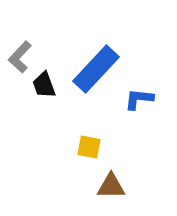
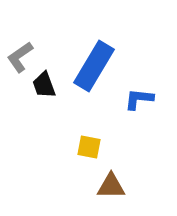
gray L-shape: rotated 12 degrees clockwise
blue rectangle: moved 2 px left, 3 px up; rotated 12 degrees counterclockwise
